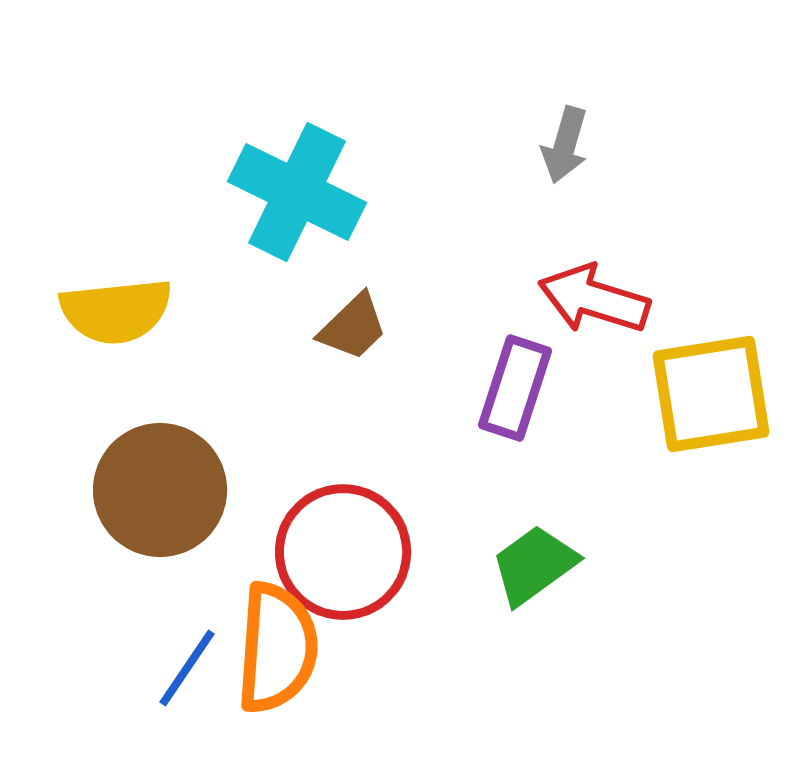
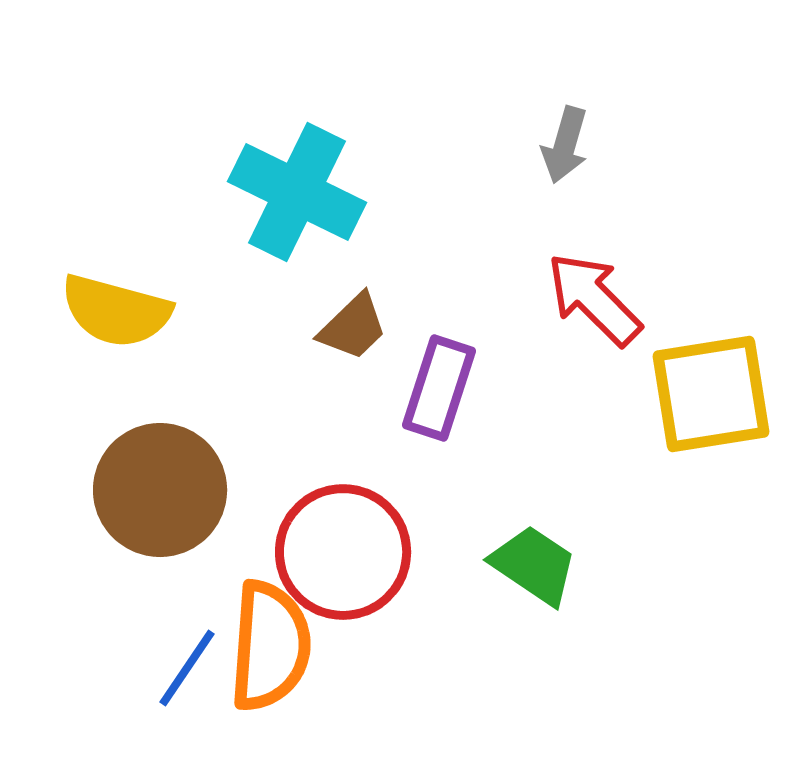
red arrow: rotated 28 degrees clockwise
yellow semicircle: rotated 21 degrees clockwise
purple rectangle: moved 76 px left
green trapezoid: rotated 70 degrees clockwise
orange semicircle: moved 7 px left, 2 px up
